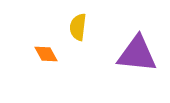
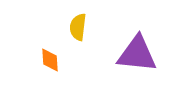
orange diamond: moved 4 px right, 6 px down; rotated 25 degrees clockwise
